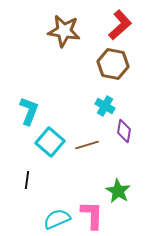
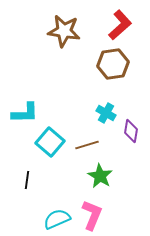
brown hexagon: rotated 20 degrees counterclockwise
cyan cross: moved 1 px right, 7 px down
cyan L-shape: moved 4 px left, 2 px down; rotated 68 degrees clockwise
purple diamond: moved 7 px right
green star: moved 18 px left, 15 px up
pink L-shape: rotated 20 degrees clockwise
